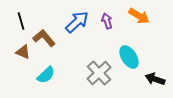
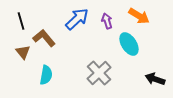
blue arrow: moved 3 px up
brown triangle: rotated 28 degrees clockwise
cyan ellipse: moved 13 px up
cyan semicircle: rotated 36 degrees counterclockwise
